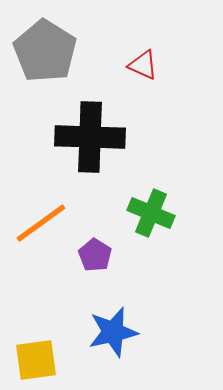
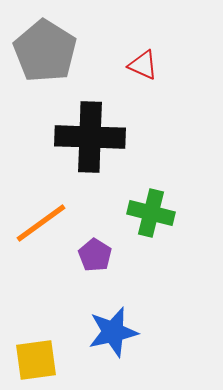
green cross: rotated 9 degrees counterclockwise
